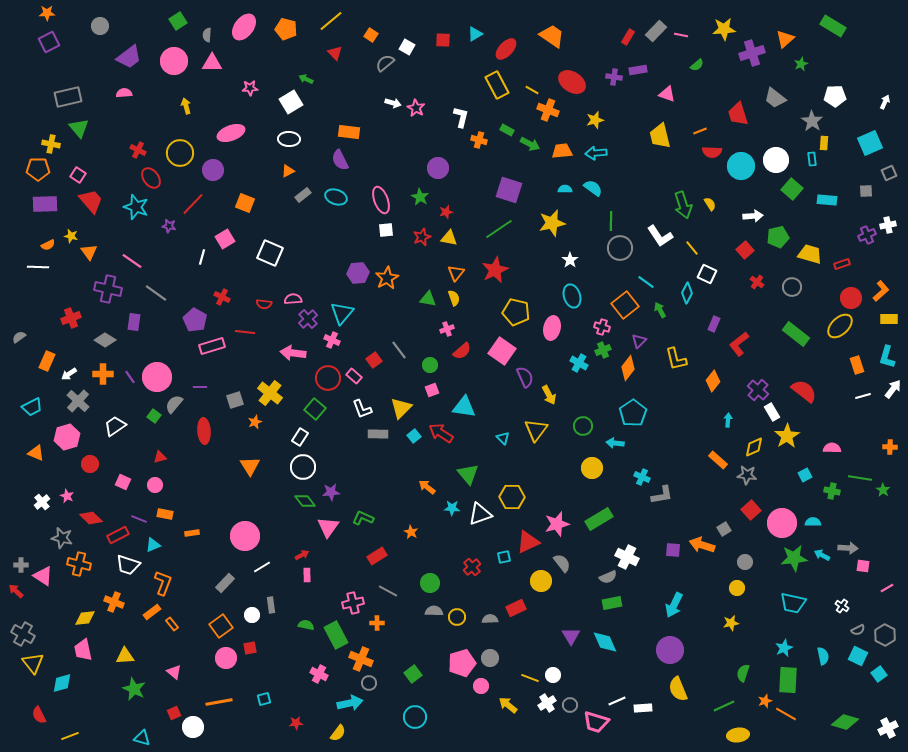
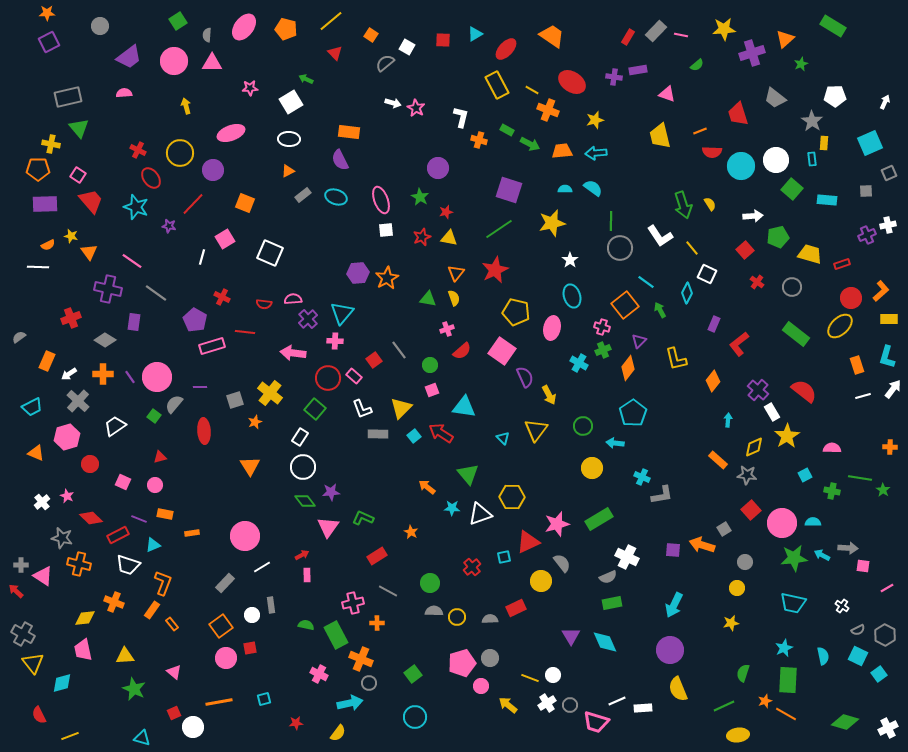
pink cross at (332, 340): moved 3 px right, 1 px down; rotated 21 degrees counterclockwise
orange rectangle at (152, 612): moved 2 px up; rotated 18 degrees counterclockwise
